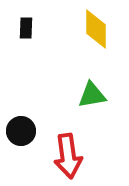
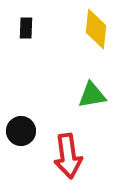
yellow diamond: rotated 6 degrees clockwise
